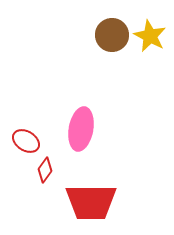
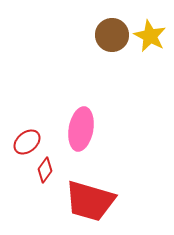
red ellipse: moved 1 px right, 1 px down; rotated 72 degrees counterclockwise
red trapezoid: moved 1 px left, 1 px up; rotated 16 degrees clockwise
